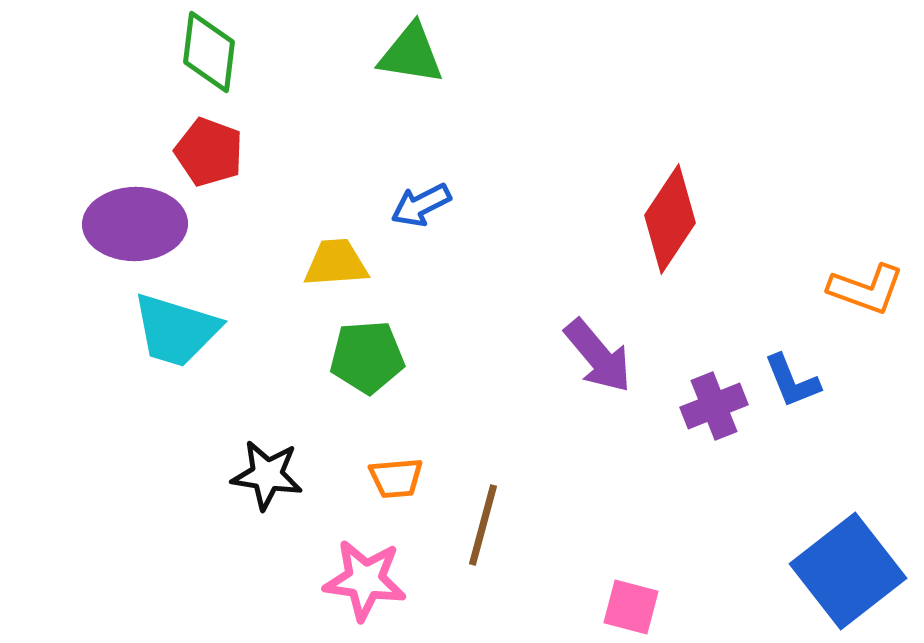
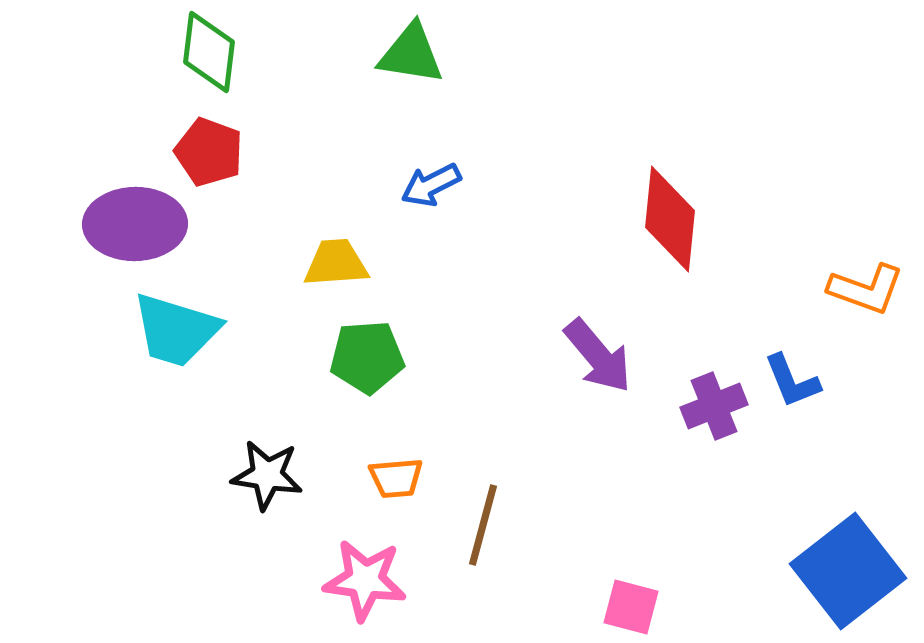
blue arrow: moved 10 px right, 20 px up
red diamond: rotated 28 degrees counterclockwise
